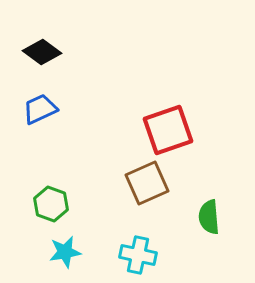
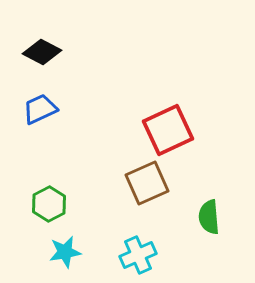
black diamond: rotated 9 degrees counterclockwise
red square: rotated 6 degrees counterclockwise
green hexagon: moved 2 px left; rotated 12 degrees clockwise
cyan cross: rotated 36 degrees counterclockwise
